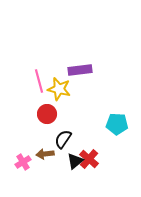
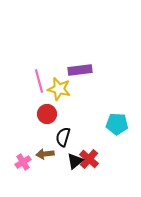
black semicircle: moved 2 px up; rotated 18 degrees counterclockwise
